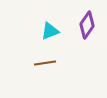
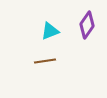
brown line: moved 2 px up
